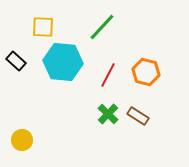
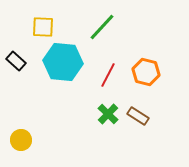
yellow circle: moved 1 px left
